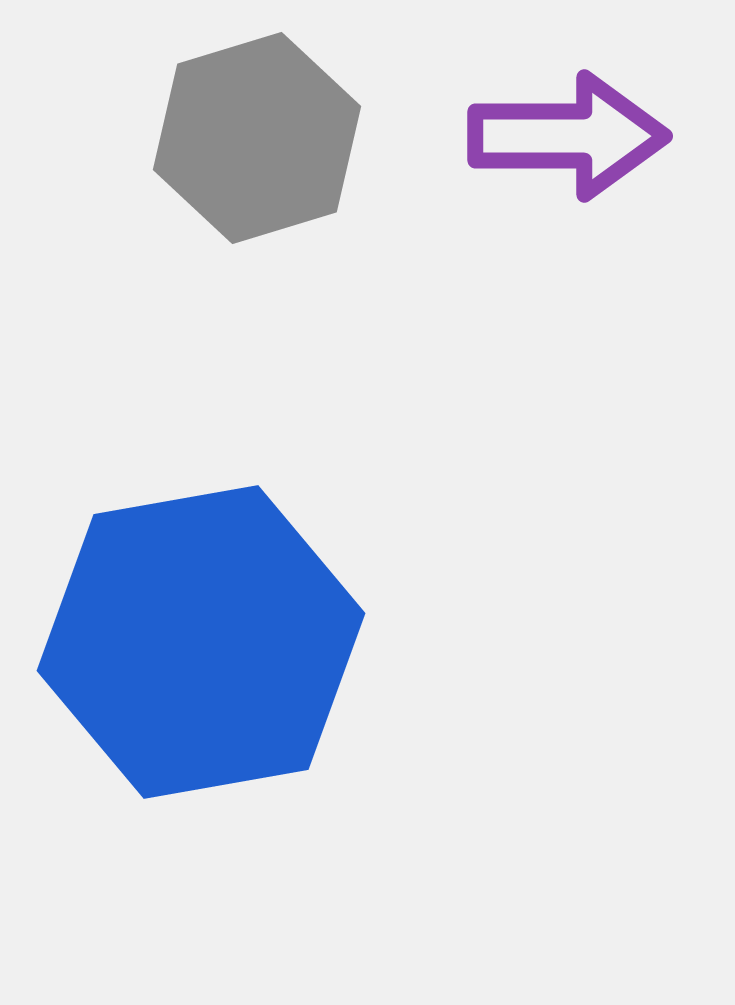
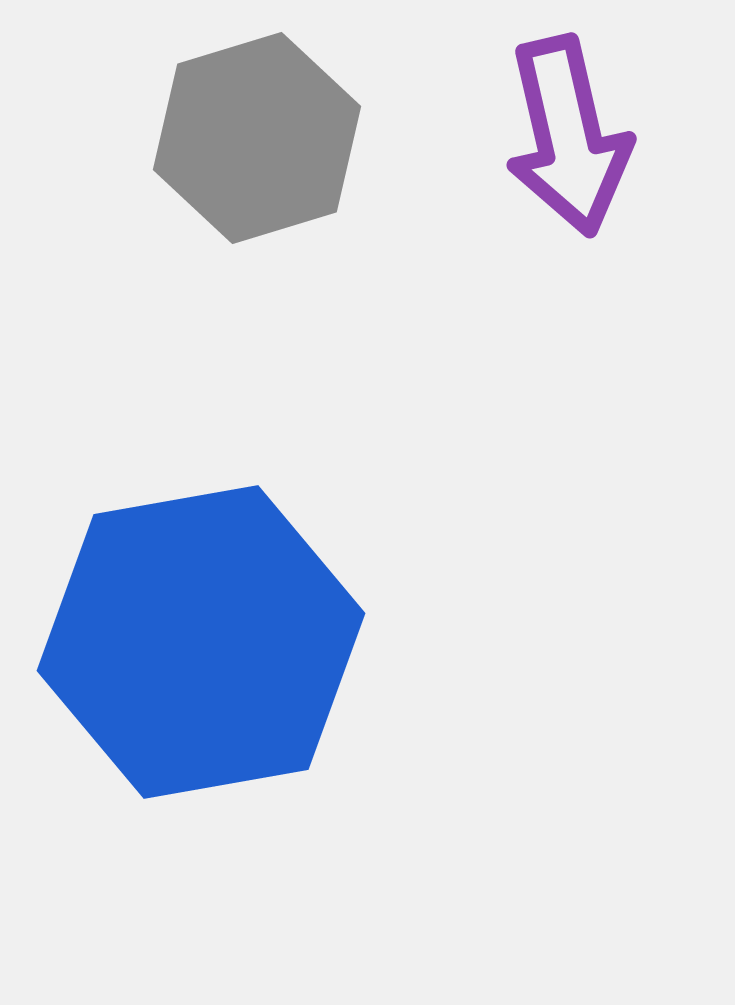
purple arrow: rotated 77 degrees clockwise
